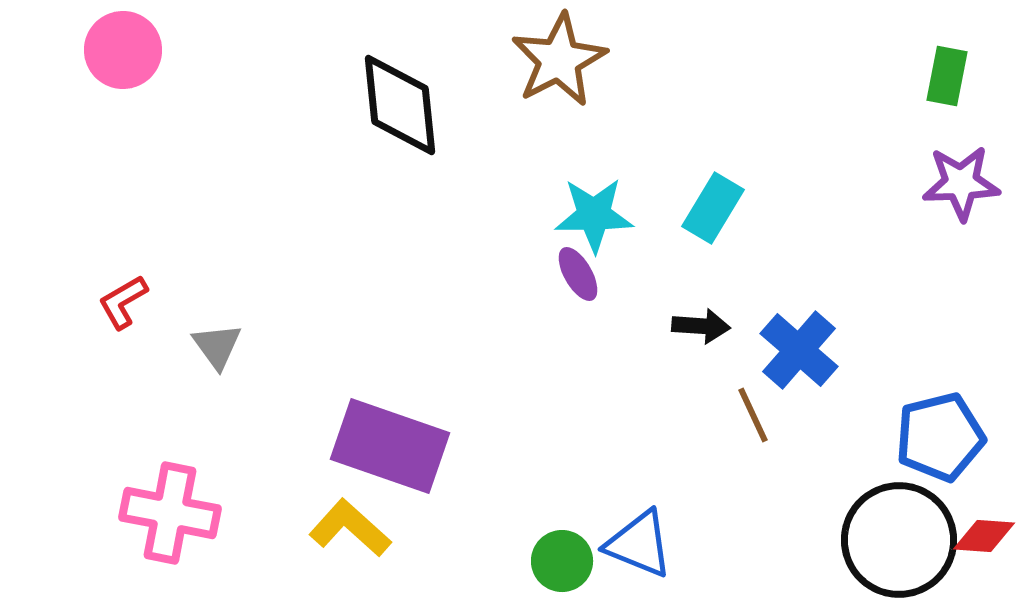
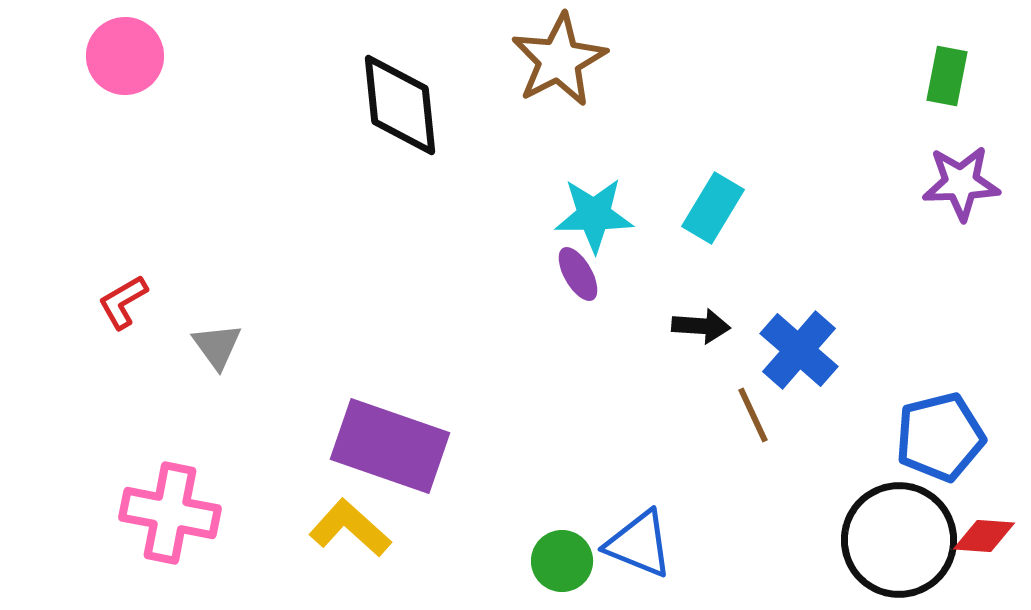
pink circle: moved 2 px right, 6 px down
